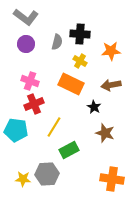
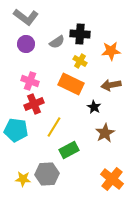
gray semicircle: rotated 42 degrees clockwise
brown star: rotated 24 degrees clockwise
orange cross: rotated 30 degrees clockwise
